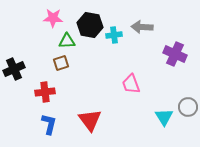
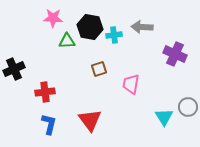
black hexagon: moved 2 px down
brown square: moved 38 px right, 6 px down
pink trapezoid: rotated 30 degrees clockwise
